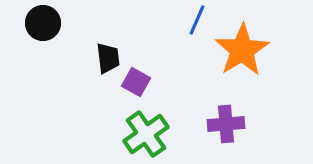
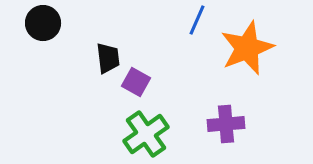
orange star: moved 5 px right, 2 px up; rotated 10 degrees clockwise
